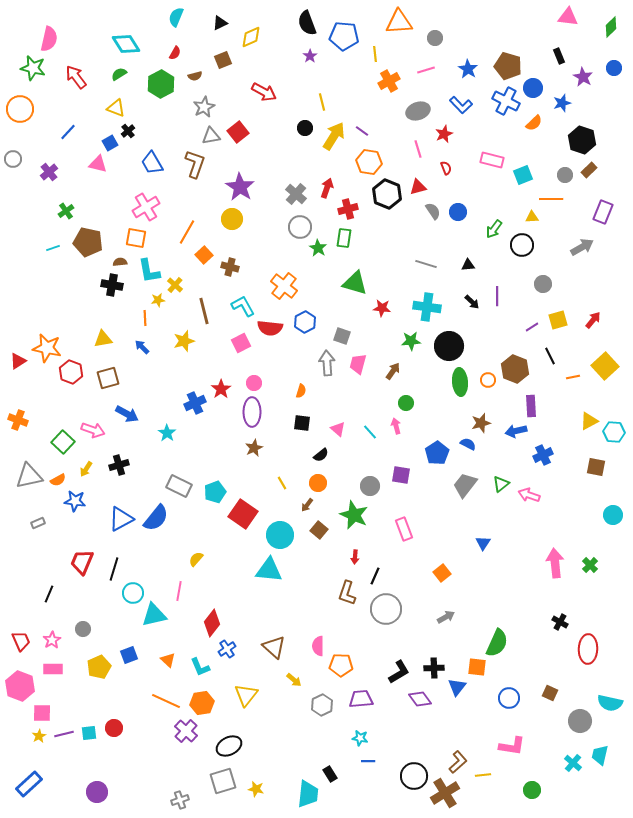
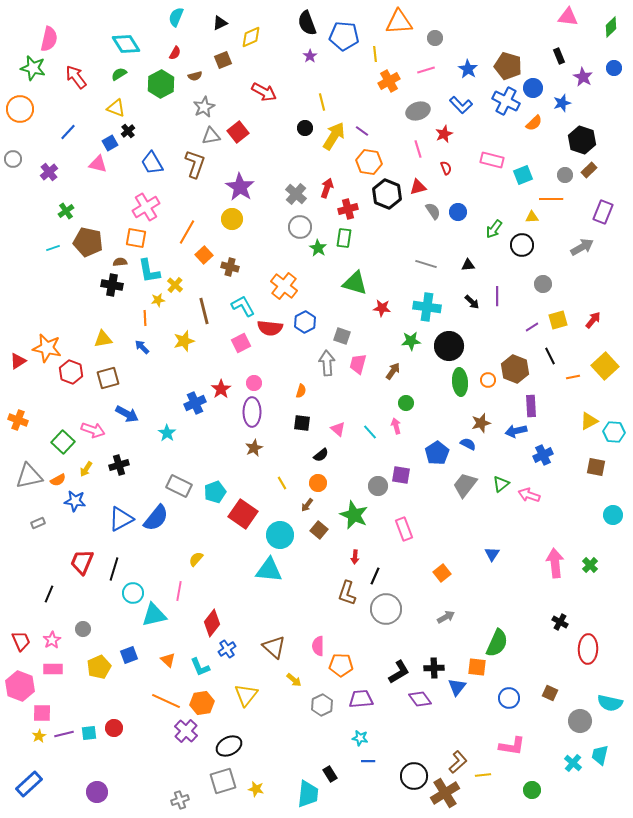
gray circle at (370, 486): moved 8 px right
blue triangle at (483, 543): moved 9 px right, 11 px down
